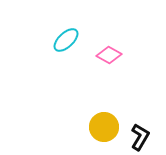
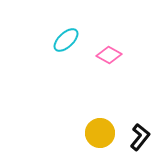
yellow circle: moved 4 px left, 6 px down
black L-shape: rotated 8 degrees clockwise
